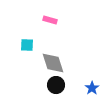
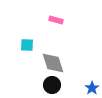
pink rectangle: moved 6 px right
black circle: moved 4 px left
